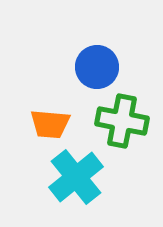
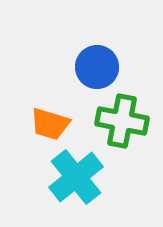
orange trapezoid: rotated 12 degrees clockwise
